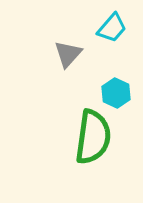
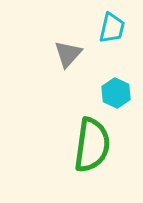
cyan trapezoid: rotated 28 degrees counterclockwise
green semicircle: moved 1 px left, 8 px down
